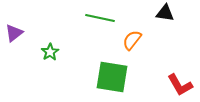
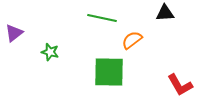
black triangle: rotated 12 degrees counterclockwise
green line: moved 2 px right
orange semicircle: rotated 15 degrees clockwise
green star: rotated 24 degrees counterclockwise
green square: moved 3 px left, 5 px up; rotated 8 degrees counterclockwise
